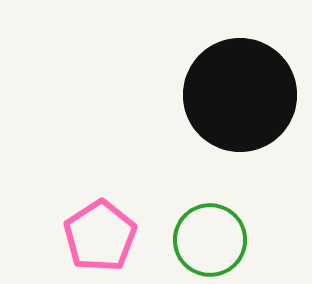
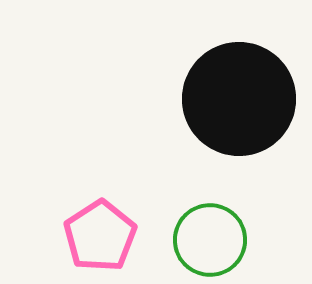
black circle: moved 1 px left, 4 px down
